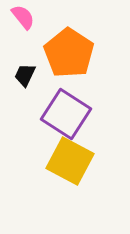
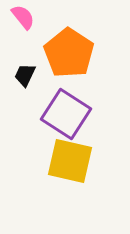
yellow square: rotated 15 degrees counterclockwise
